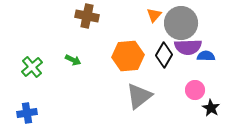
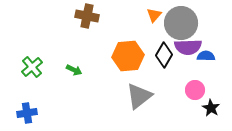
green arrow: moved 1 px right, 10 px down
